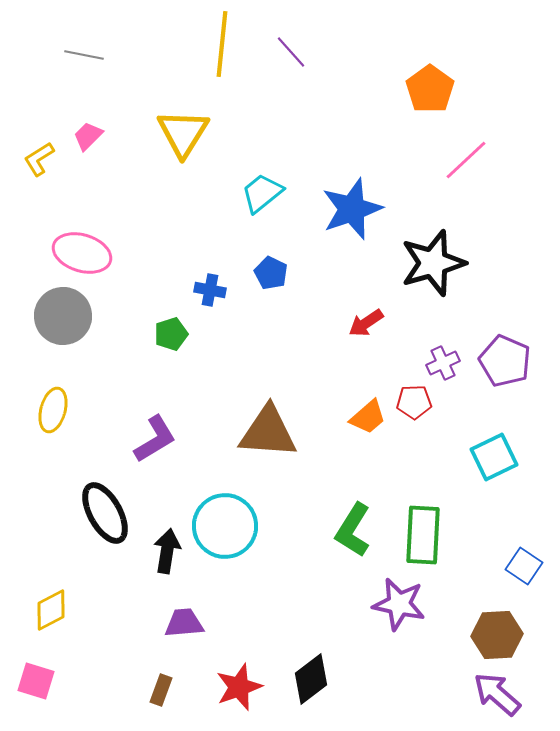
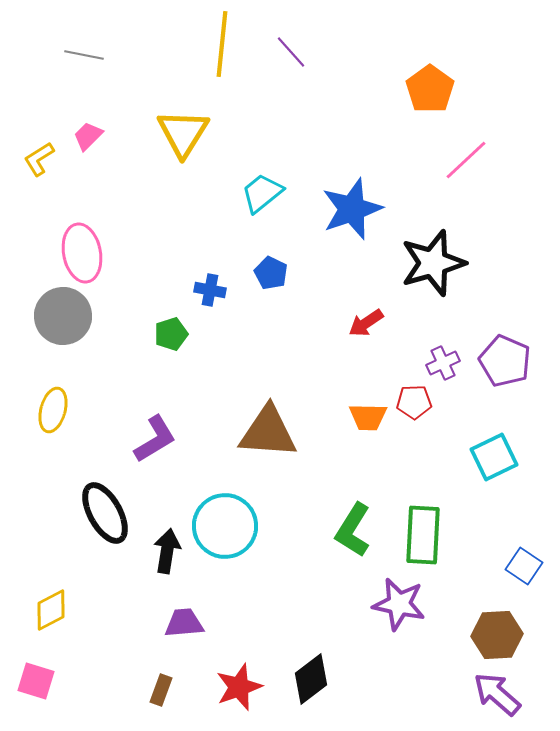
pink ellipse: rotated 62 degrees clockwise
orange trapezoid: rotated 42 degrees clockwise
